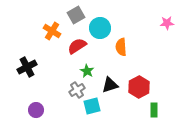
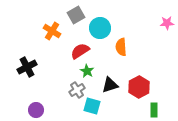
red semicircle: moved 3 px right, 5 px down
cyan square: rotated 30 degrees clockwise
